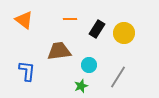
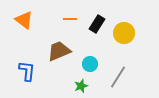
black rectangle: moved 5 px up
brown trapezoid: rotated 15 degrees counterclockwise
cyan circle: moved 1 px right, 1 px up
